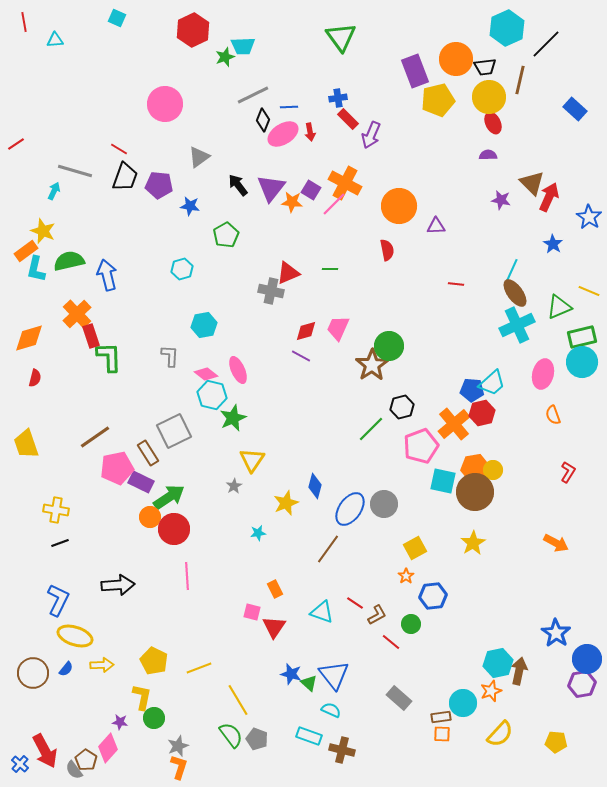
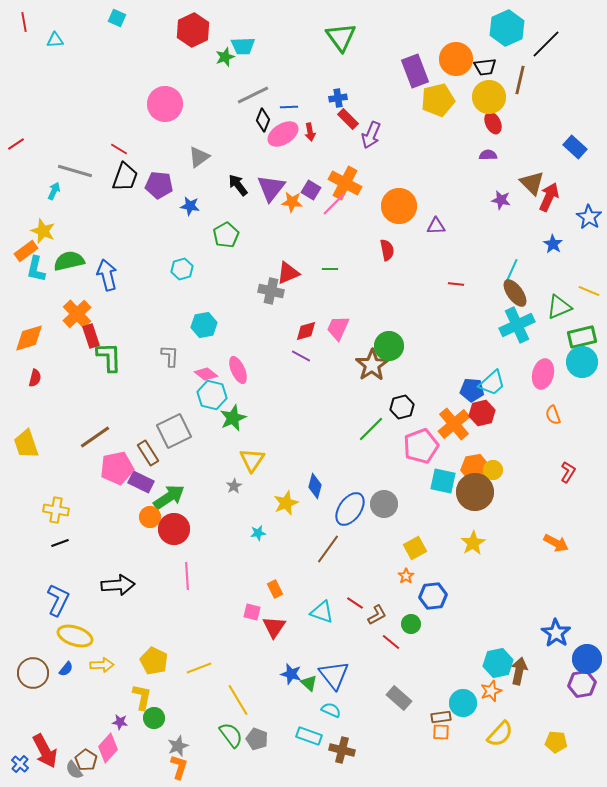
blue rectangle at (575, 109): moved 38 px down
orange square at (442, 734): moved 1 px left, 2 px up
